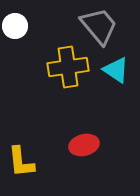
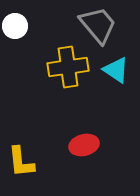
gray trapezoid: moved 1 px left, 1 px up
